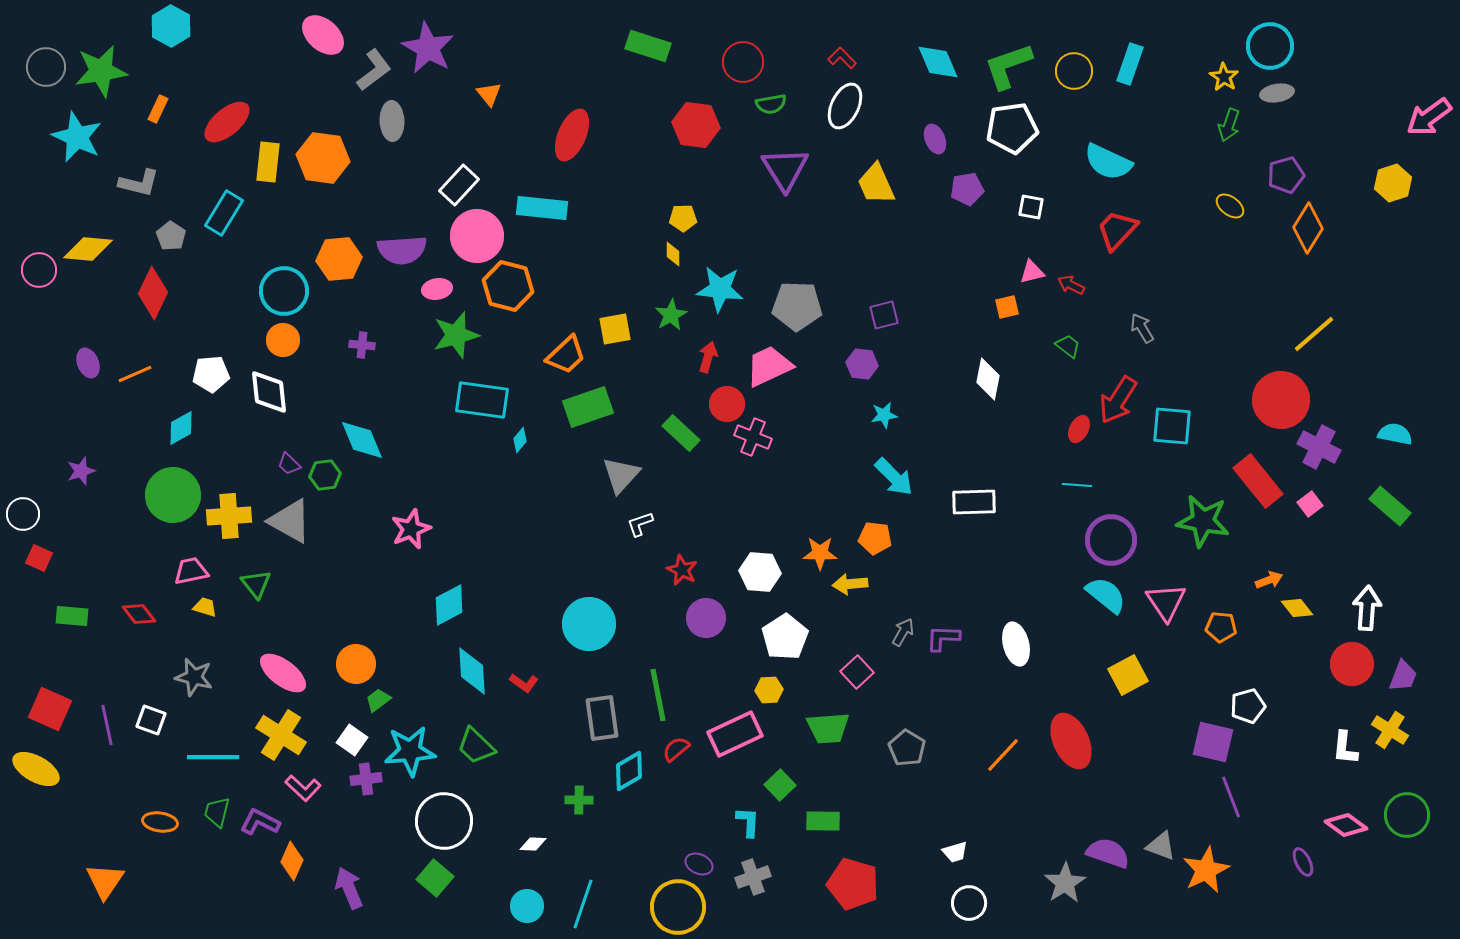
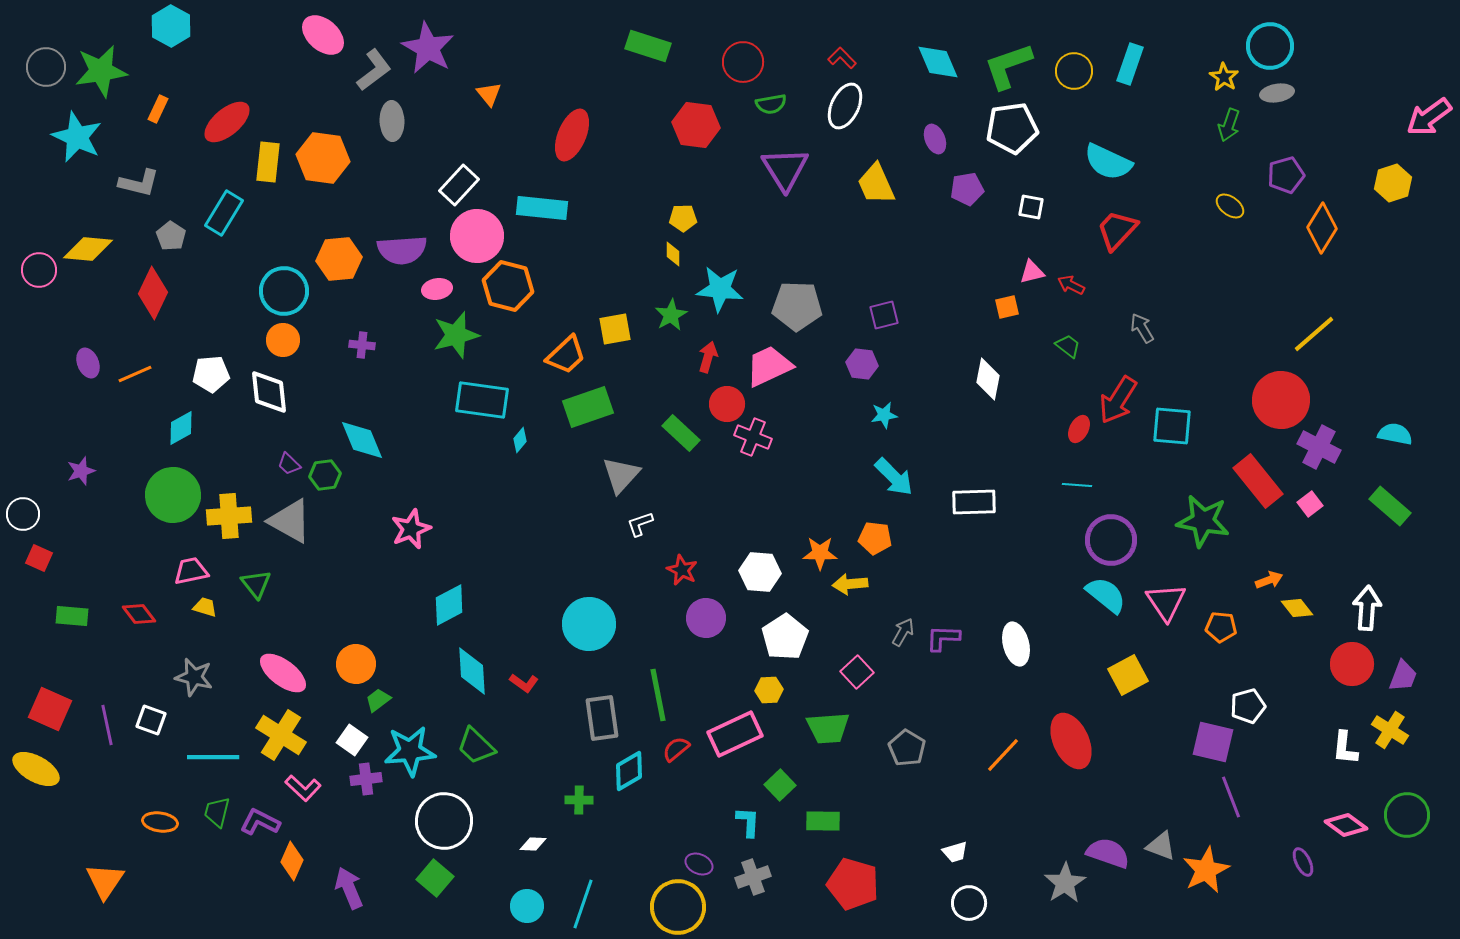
orange diamond at (1308, 228): moved 14 px right
